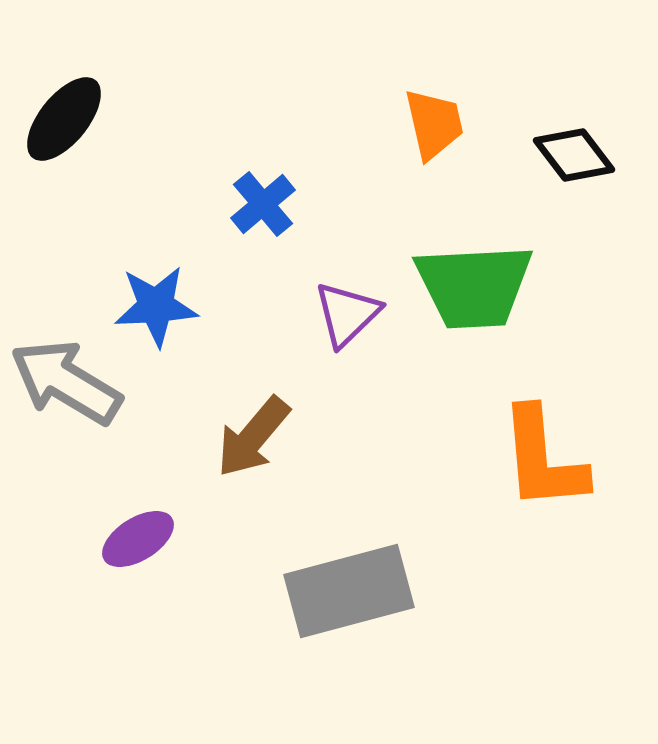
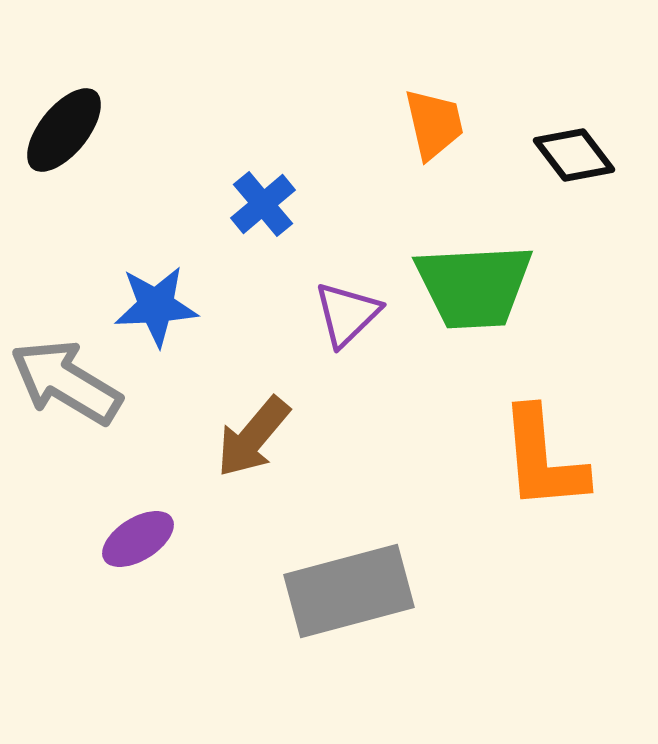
black ellipse: moved 11 px down
